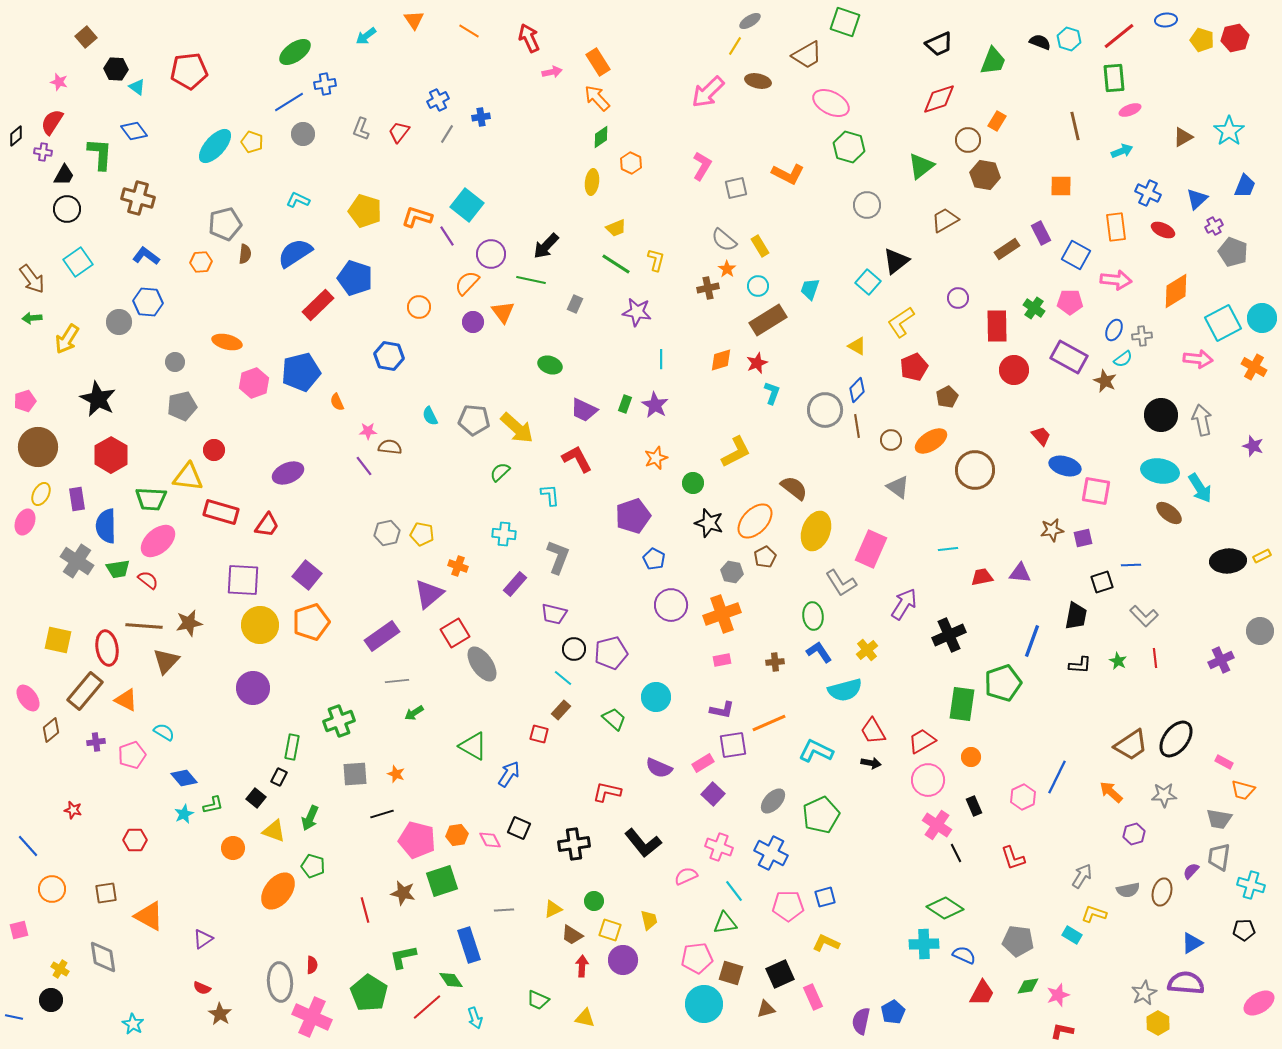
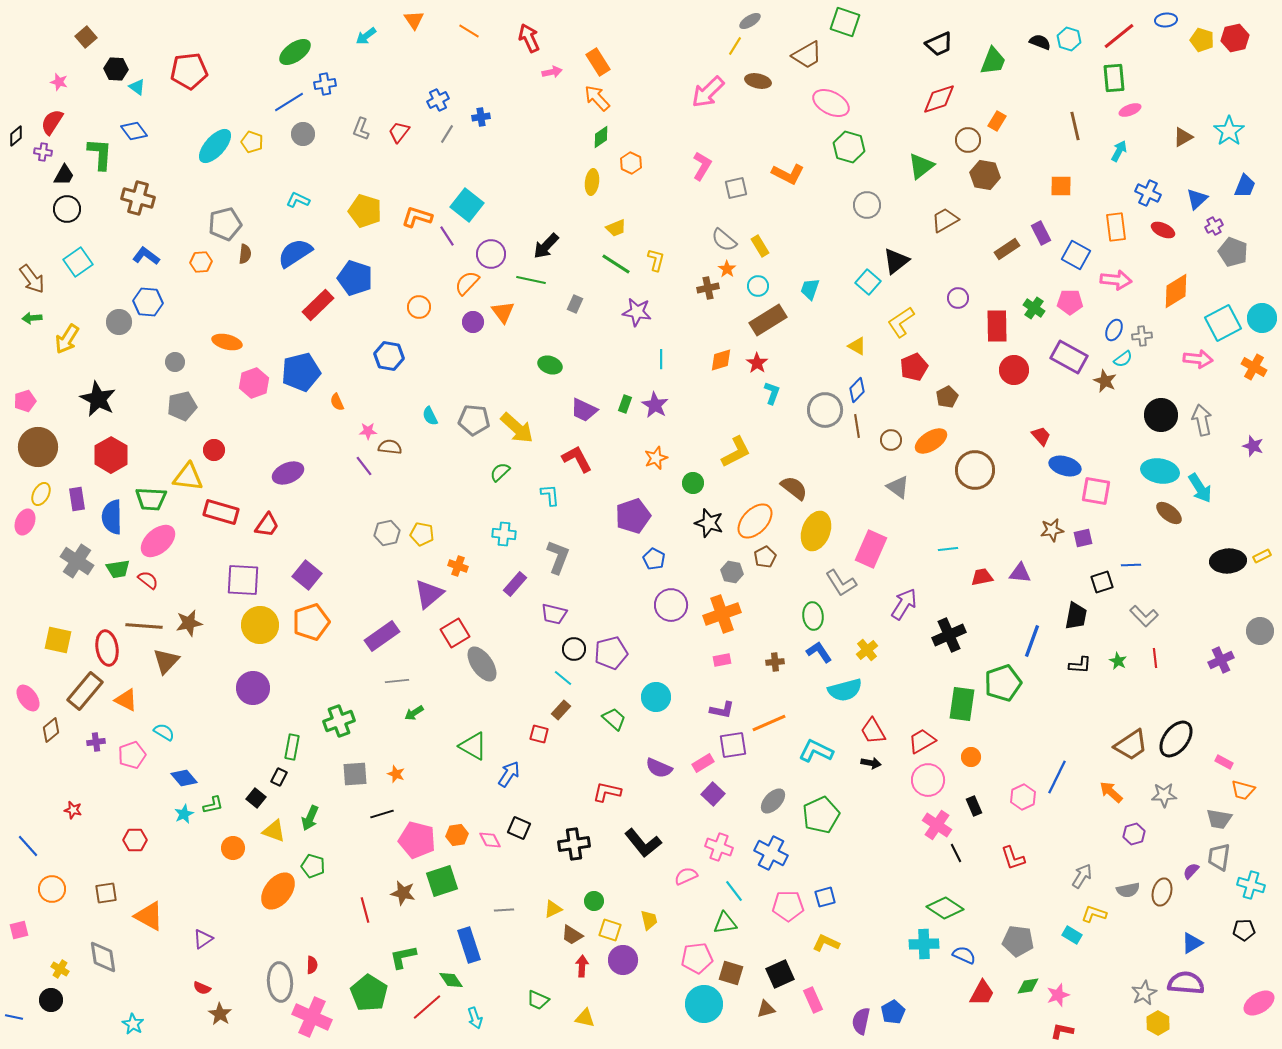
cyan arrow at (1122, 151): moved 3 px left; rotated 40 degrees counterclockwise
red star at (757, 363): rotated 15 degrees counterclockwise
blue semicircle at (106, 526): moved 6 px right, 9 px up
pink rectangle at (813, 997): moved 3 px down
